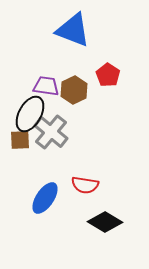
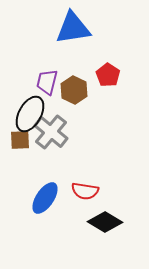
blue triangle: moved 2 px up; rotated 30 degrees counterclockwise
purple trapezoid: moved 1 px right, 4 px up; rotated 84 degrees counterclockwise
brown hexagon: rotated 8 degrees counterclockwise
red semicircle: moved 6 px down
